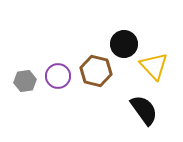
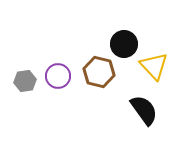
brown hexagon: moved 3 px right, 1 px down
